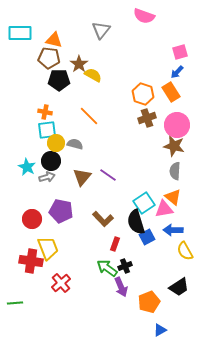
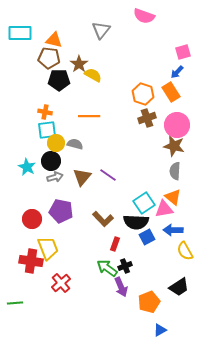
pink square at (180, 52): moved 3 px right
orange line at (89, 116): rotated 45 degrees counterclockwise
gray arrow at (47, 177): moved 8 px right
black semicircle at (136, 222): rotated 70 degrees counterclockwise
